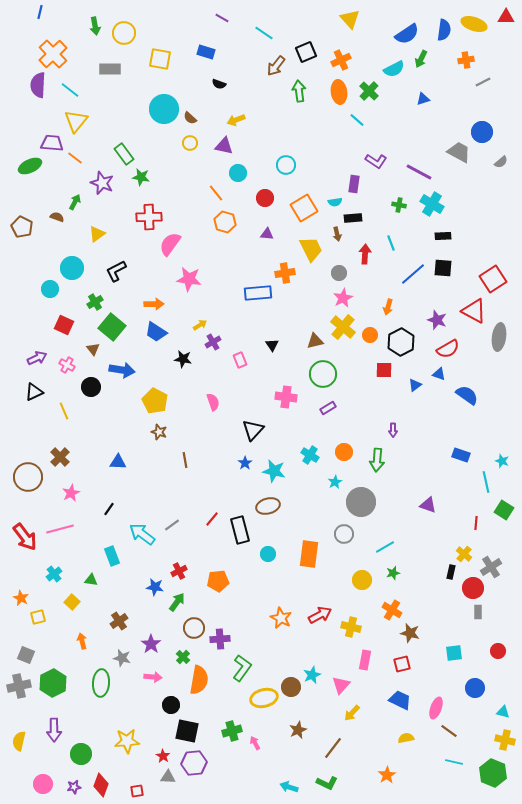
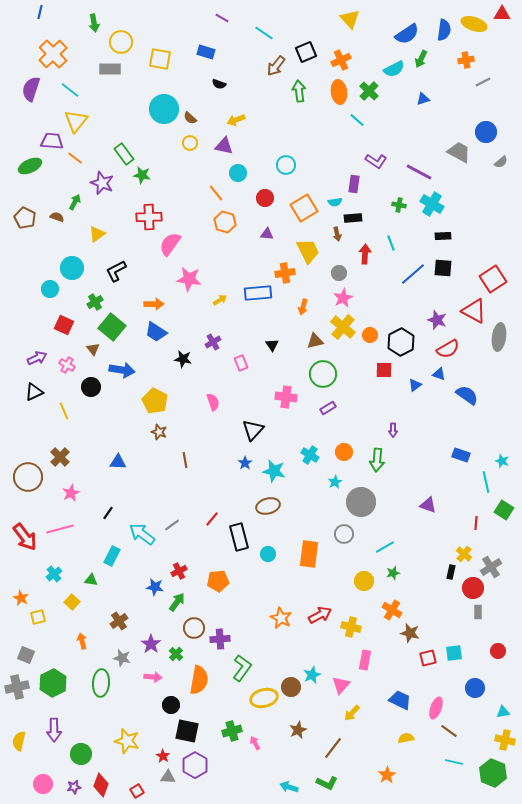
red triangle at (506, 17): moved 4 px left, 3 px up
green arrow at (95, 26): moved 1 px left, 3 px up
yellow circle at (124, 33): moved 3 px left, 9 px down
purple semicircle at (38, 85): moved 7 px left, 4 px down; rotated 15 degrees clockwise
blue circle at (482, 132): moved 4 px right
purple trapezoid at (52, 143): moved 2 px up
green star at (141, 177): moved 1 px right, 2 px up
brown pentagon at (22, 227): moved 3 px right, 9 px up
yellow trapezoid at (311, 249): moved 3 px left, 2 px down
orange arrow at (388, 307): moved 85 px left
yellow arrow at (200, 325): moved 20 px right, 25 px up
pink rectangle at (240, 360): moved 1 px right, 3 px down
black line at (109, 509): moved 1 px left, 4 px down
black rectangle at (240, 530): moved 1 px left, 7 px down
cyan rectangle at (112, 556): rotated 48 degrees clockwise
yellow circle at (362, 580): moved 2 px right, 1 px down
green cross at (183, 657): moved 7 px left, 3 px up
red square at (402, 664): moved 26 px right, 6 px up
gray cross at (19, 686): moved 2 px left, 1 px down
cyan triangle at (503, 712): rotated 24 degrees counterclockwise
yellow star at (127, 741): rotated 20 degrees clockwise
purple hexagon at (194, 763): moved 1 px right, 2 px down; rotated 25 degrees counterclockwise
red square at (137, 791): rotated 24 degrees counterclockwise
